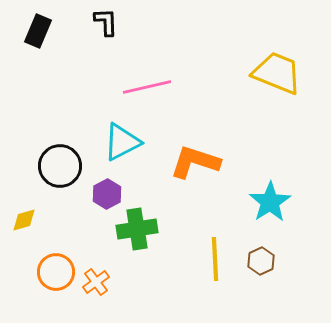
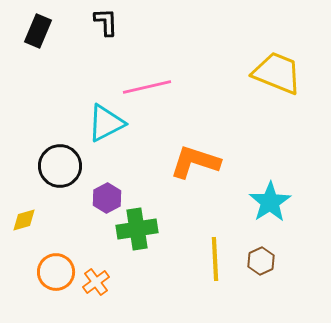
cyan triangle: moved 16 px left, 19 px up
purple hexagon: moved 4 px down
